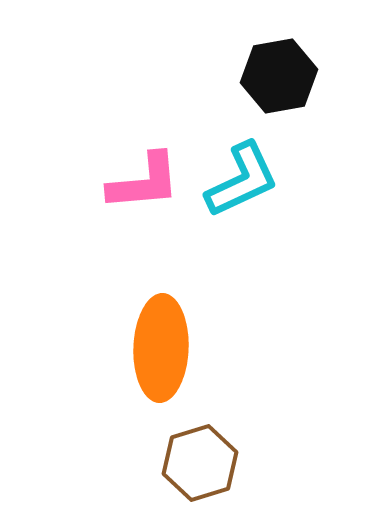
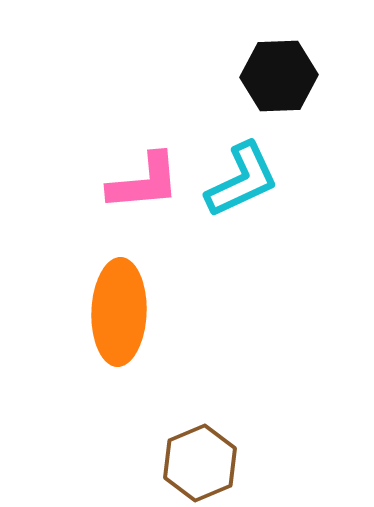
black hexagon: rotated 8 degrees clockwise
orange ellipse: moved 42 px left, 36 px up
brown hexagon: rotated 6 degrees counterclockwise
